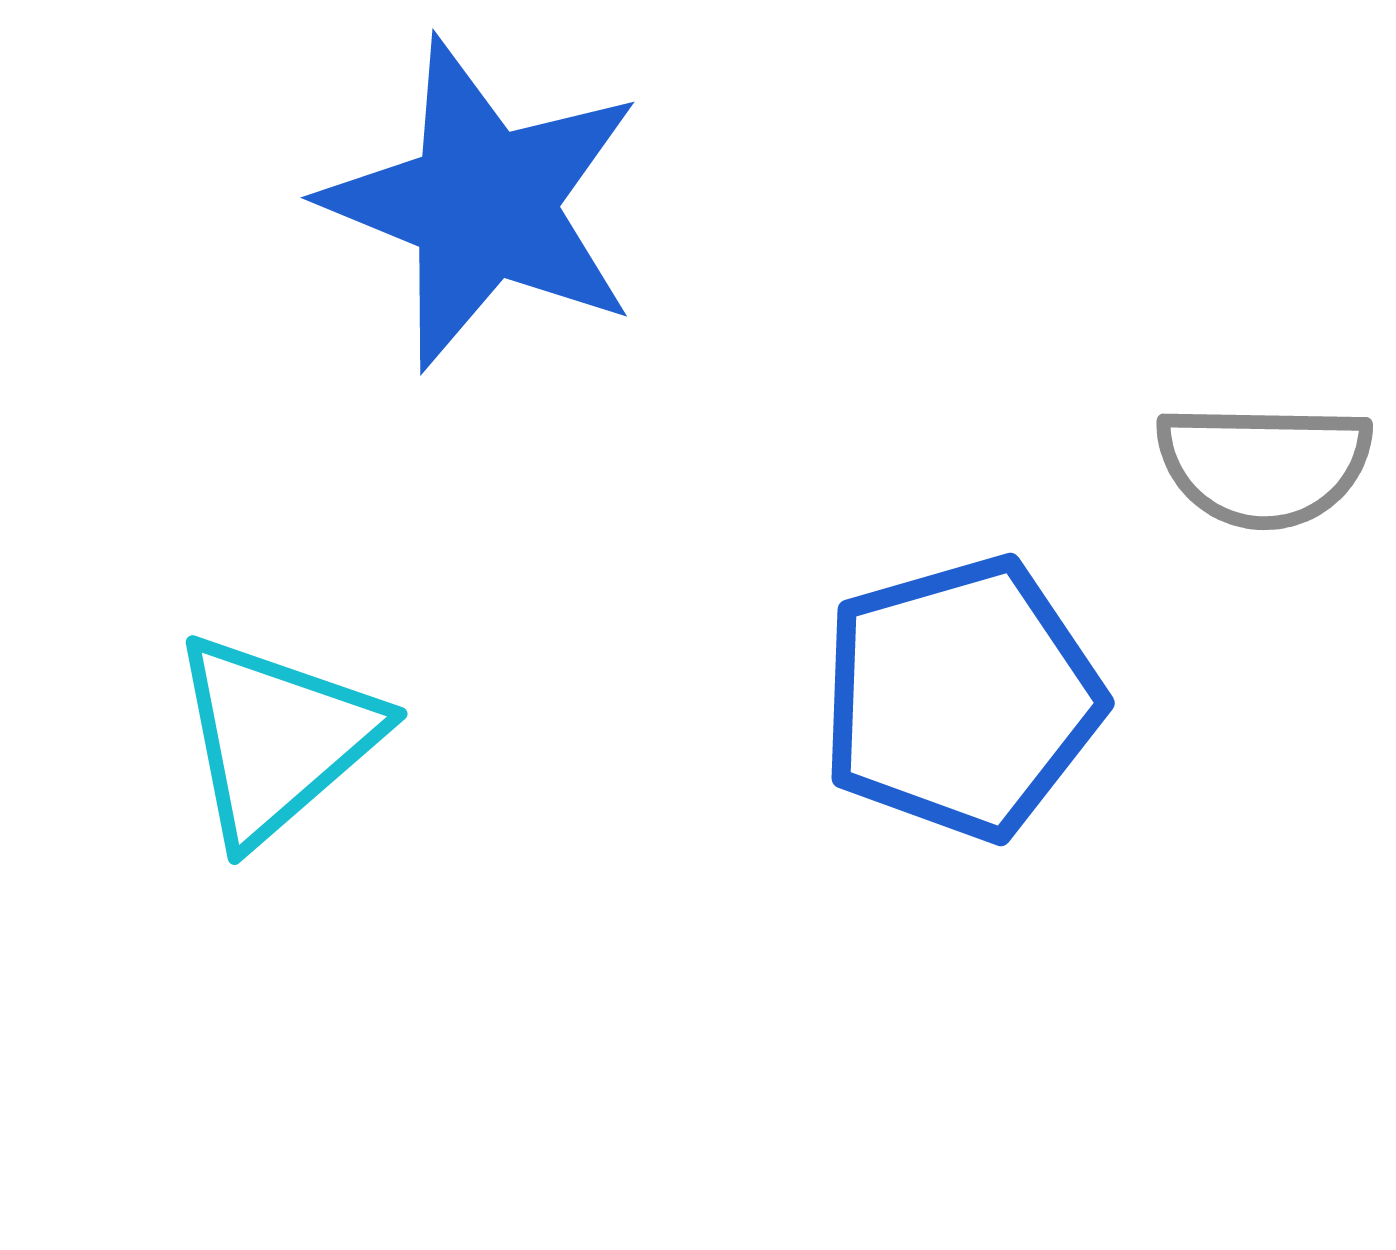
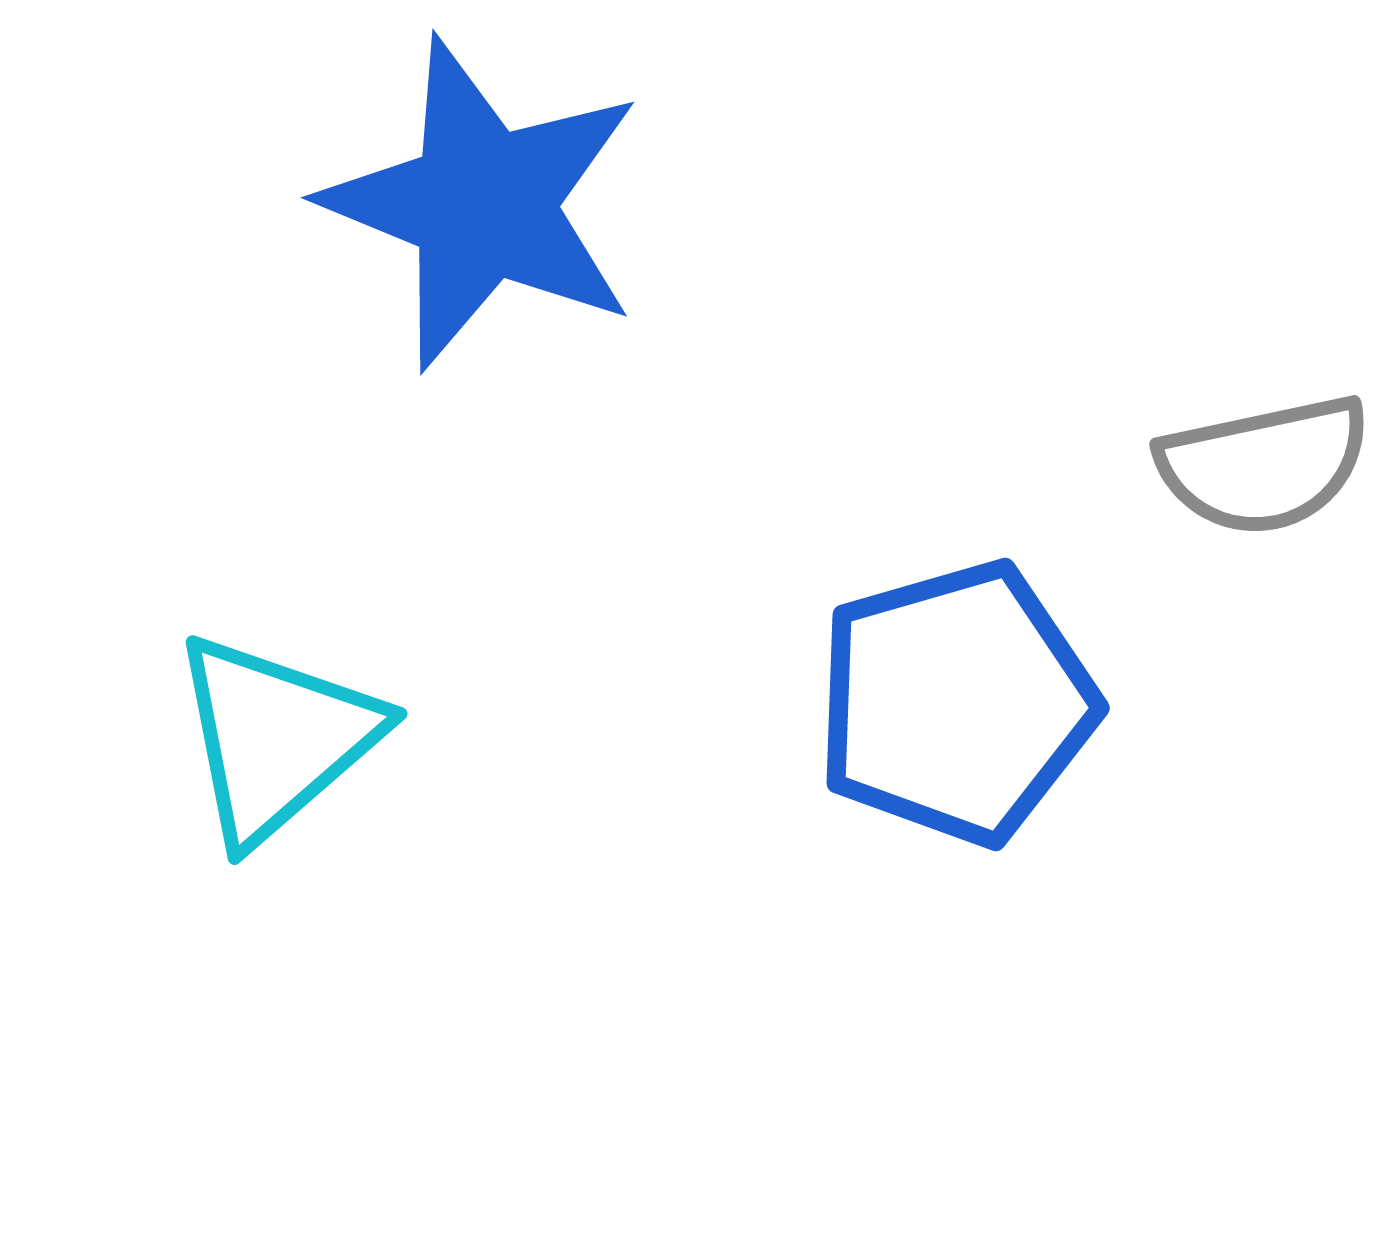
gray semicircle: rotated 13 degrees counterclockwise
blue pentagon: moved 5 px left, 5 px down
